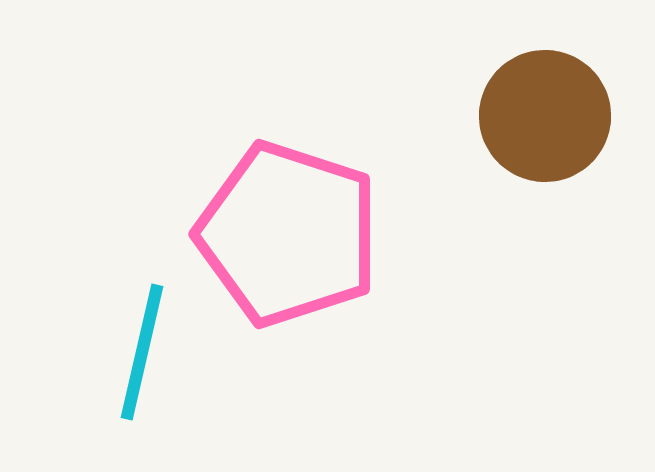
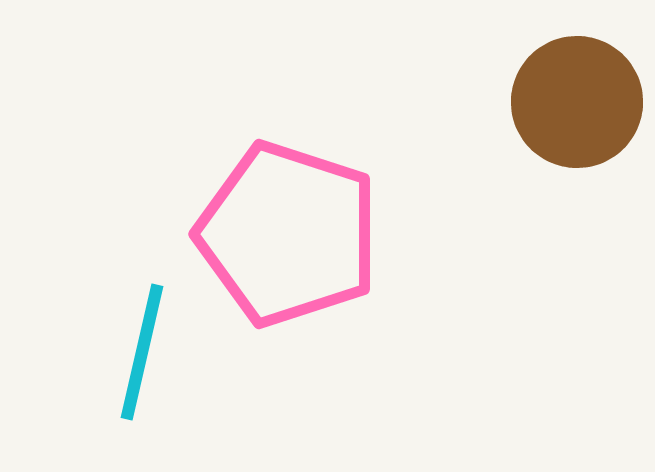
brown circle: moved 32 px right, 14 px up
